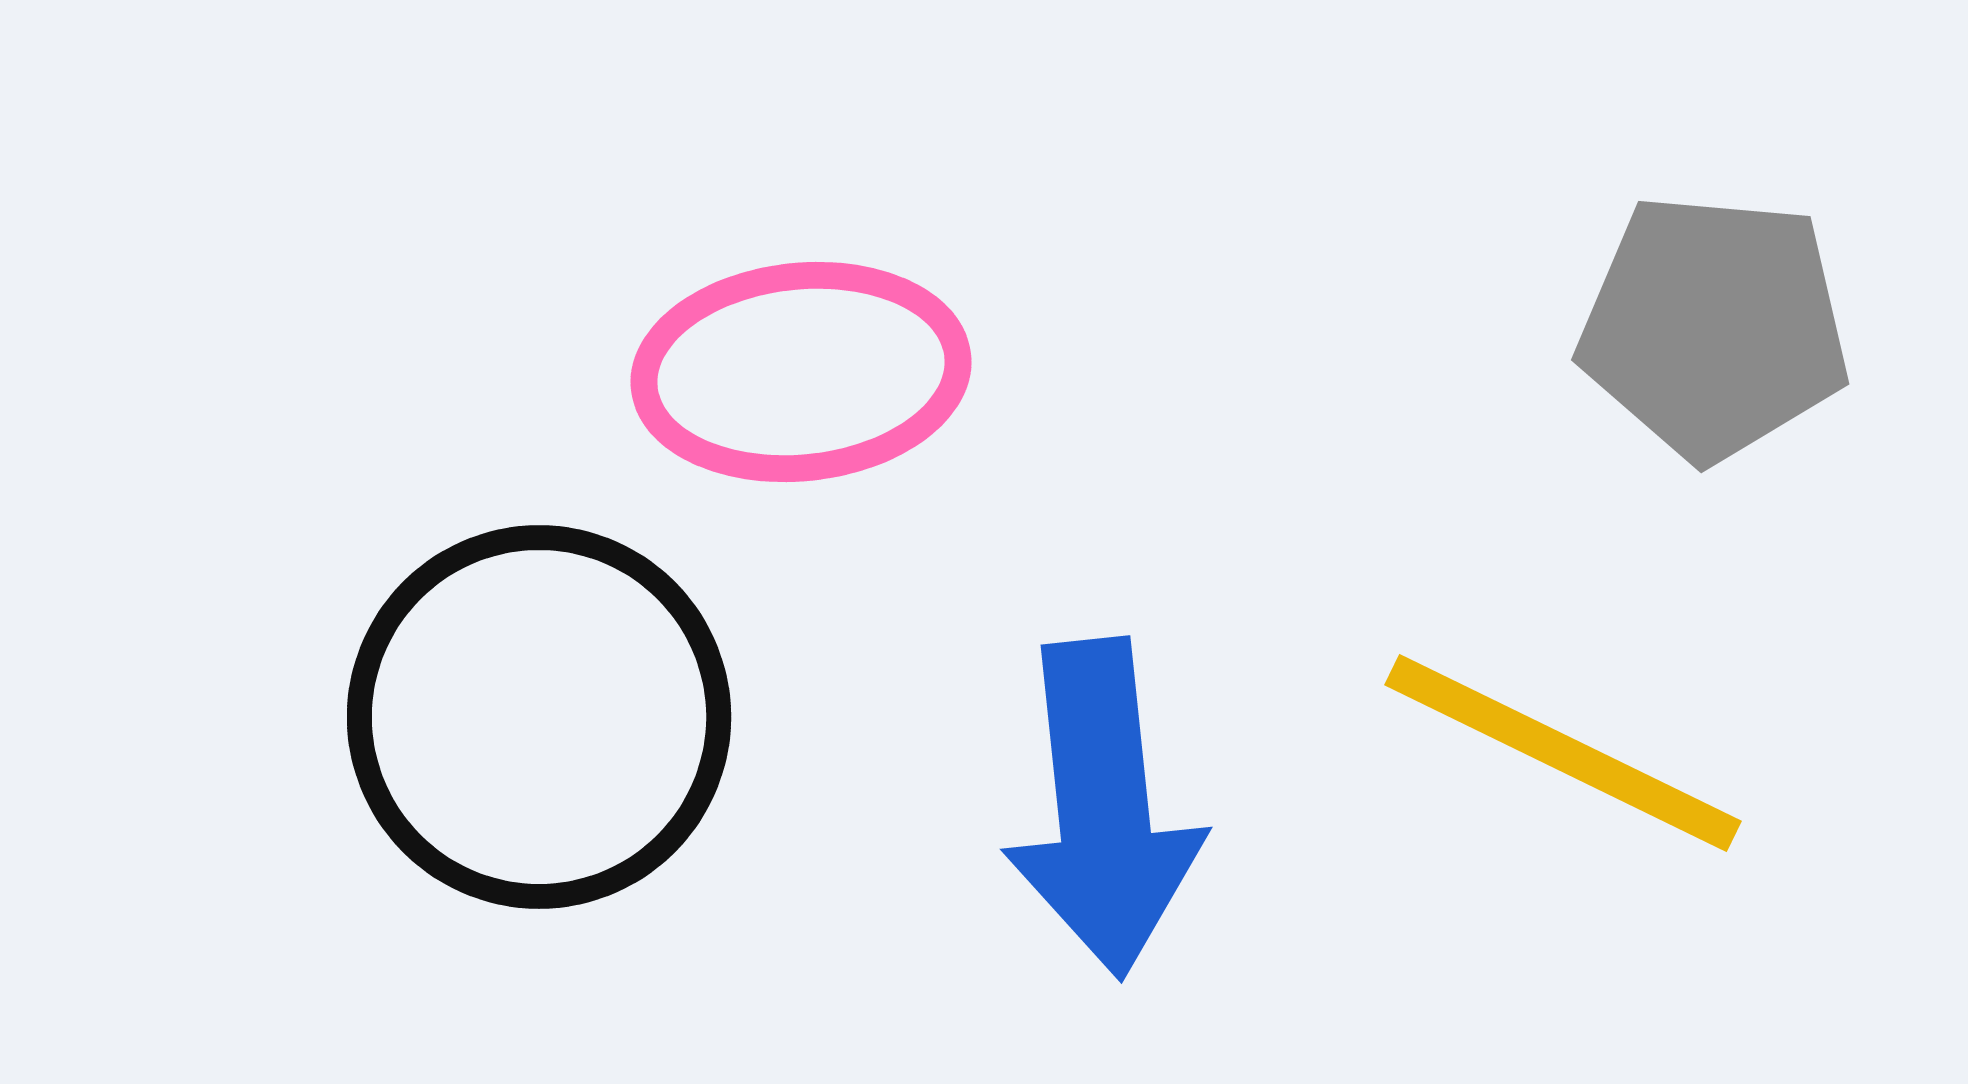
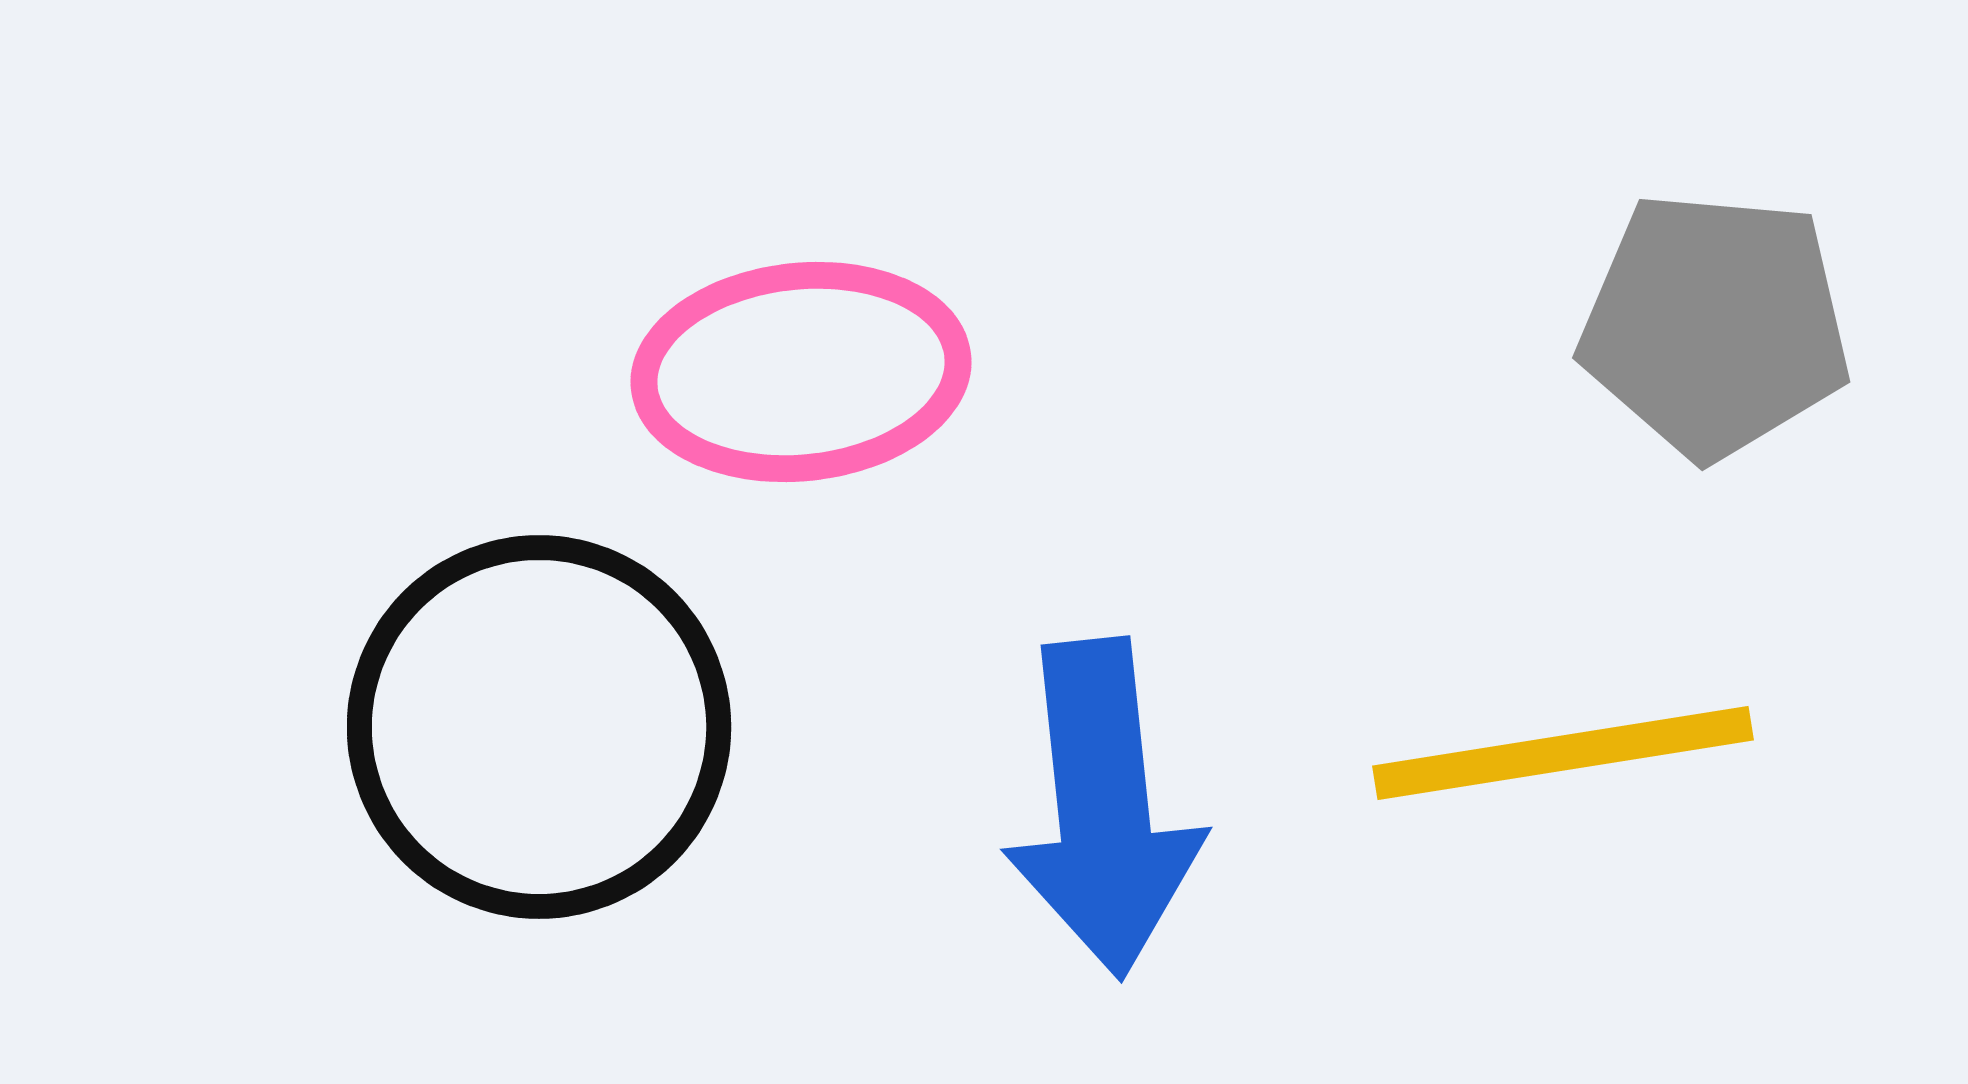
gray pentagon: moved 1 px right, 2 px up
black circle: moved 10 px down
yellow line: rotated 35 degrees counterclockwise
